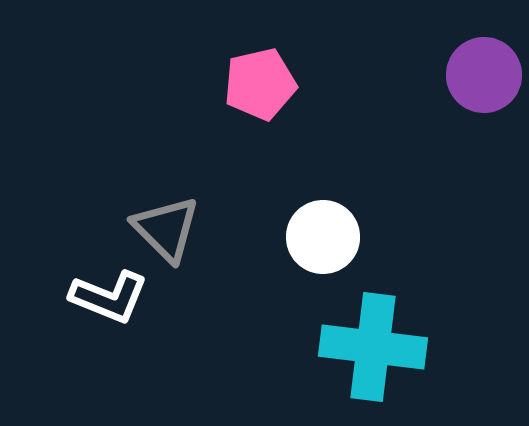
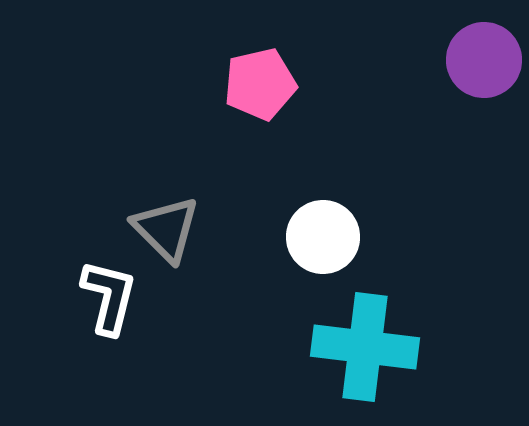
purple circle: moved 15 px up
white L-shape: rotated 98 degrees counterclockwise
cyan cross: moved 8 px left
